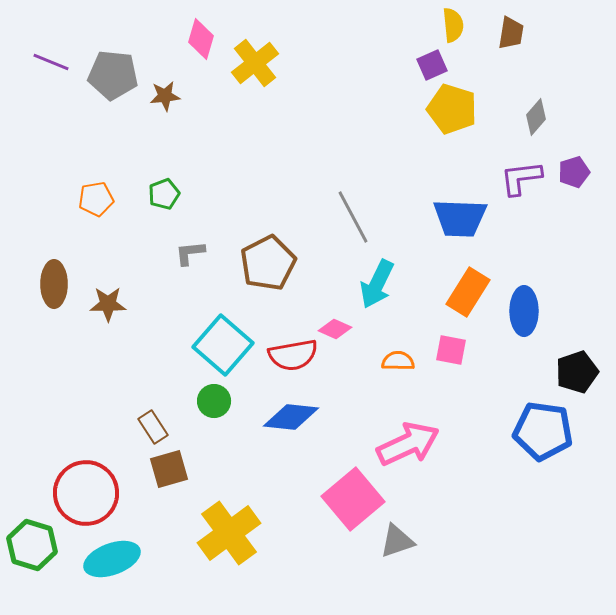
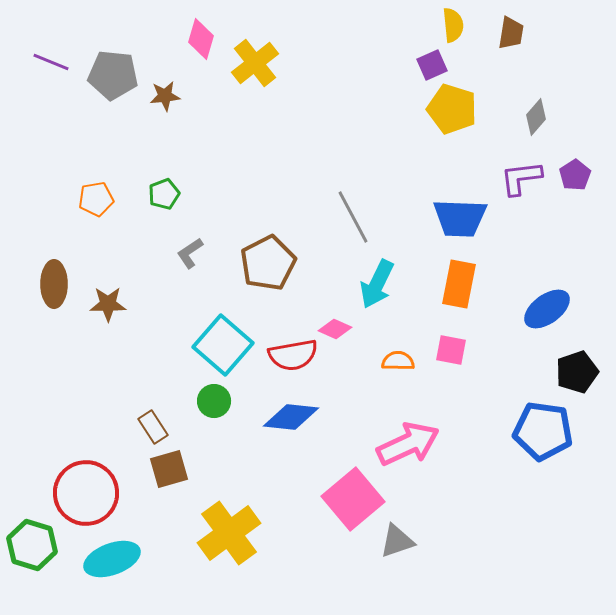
purple pentagon at (574, 172): moved 1 px right, 3 px down; rotated 16 degrees counterclockwise
gray L-shape at (190, 253): rotated 28 degrees counterclockwise
orange rectangle at (468, 292): moved 9 px left, 8 px up; rotated 21 degrees counterclockwise
blue ellipse at (524, 311): moved 23 px right, 2 px up; rotated 54 degrees clockwise
